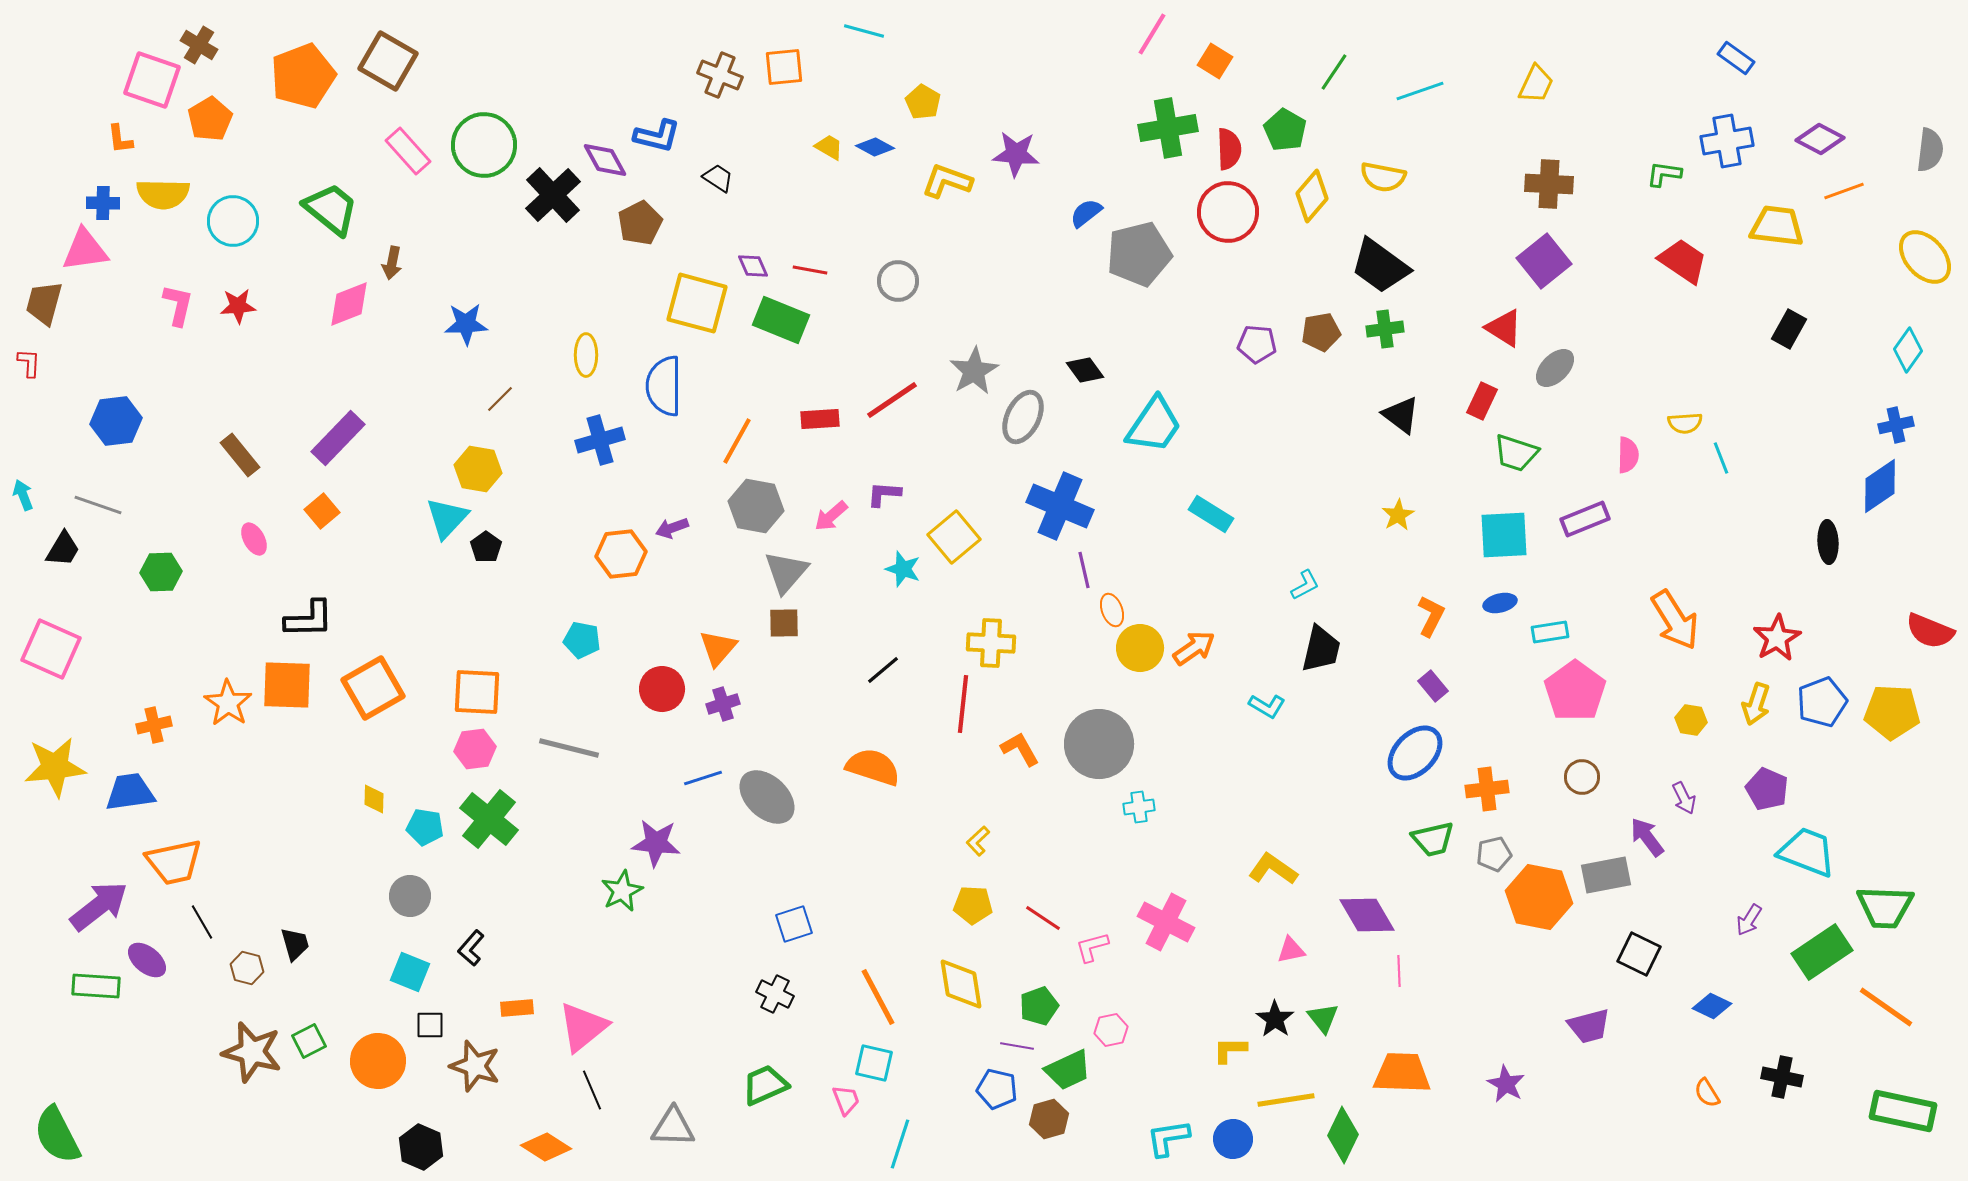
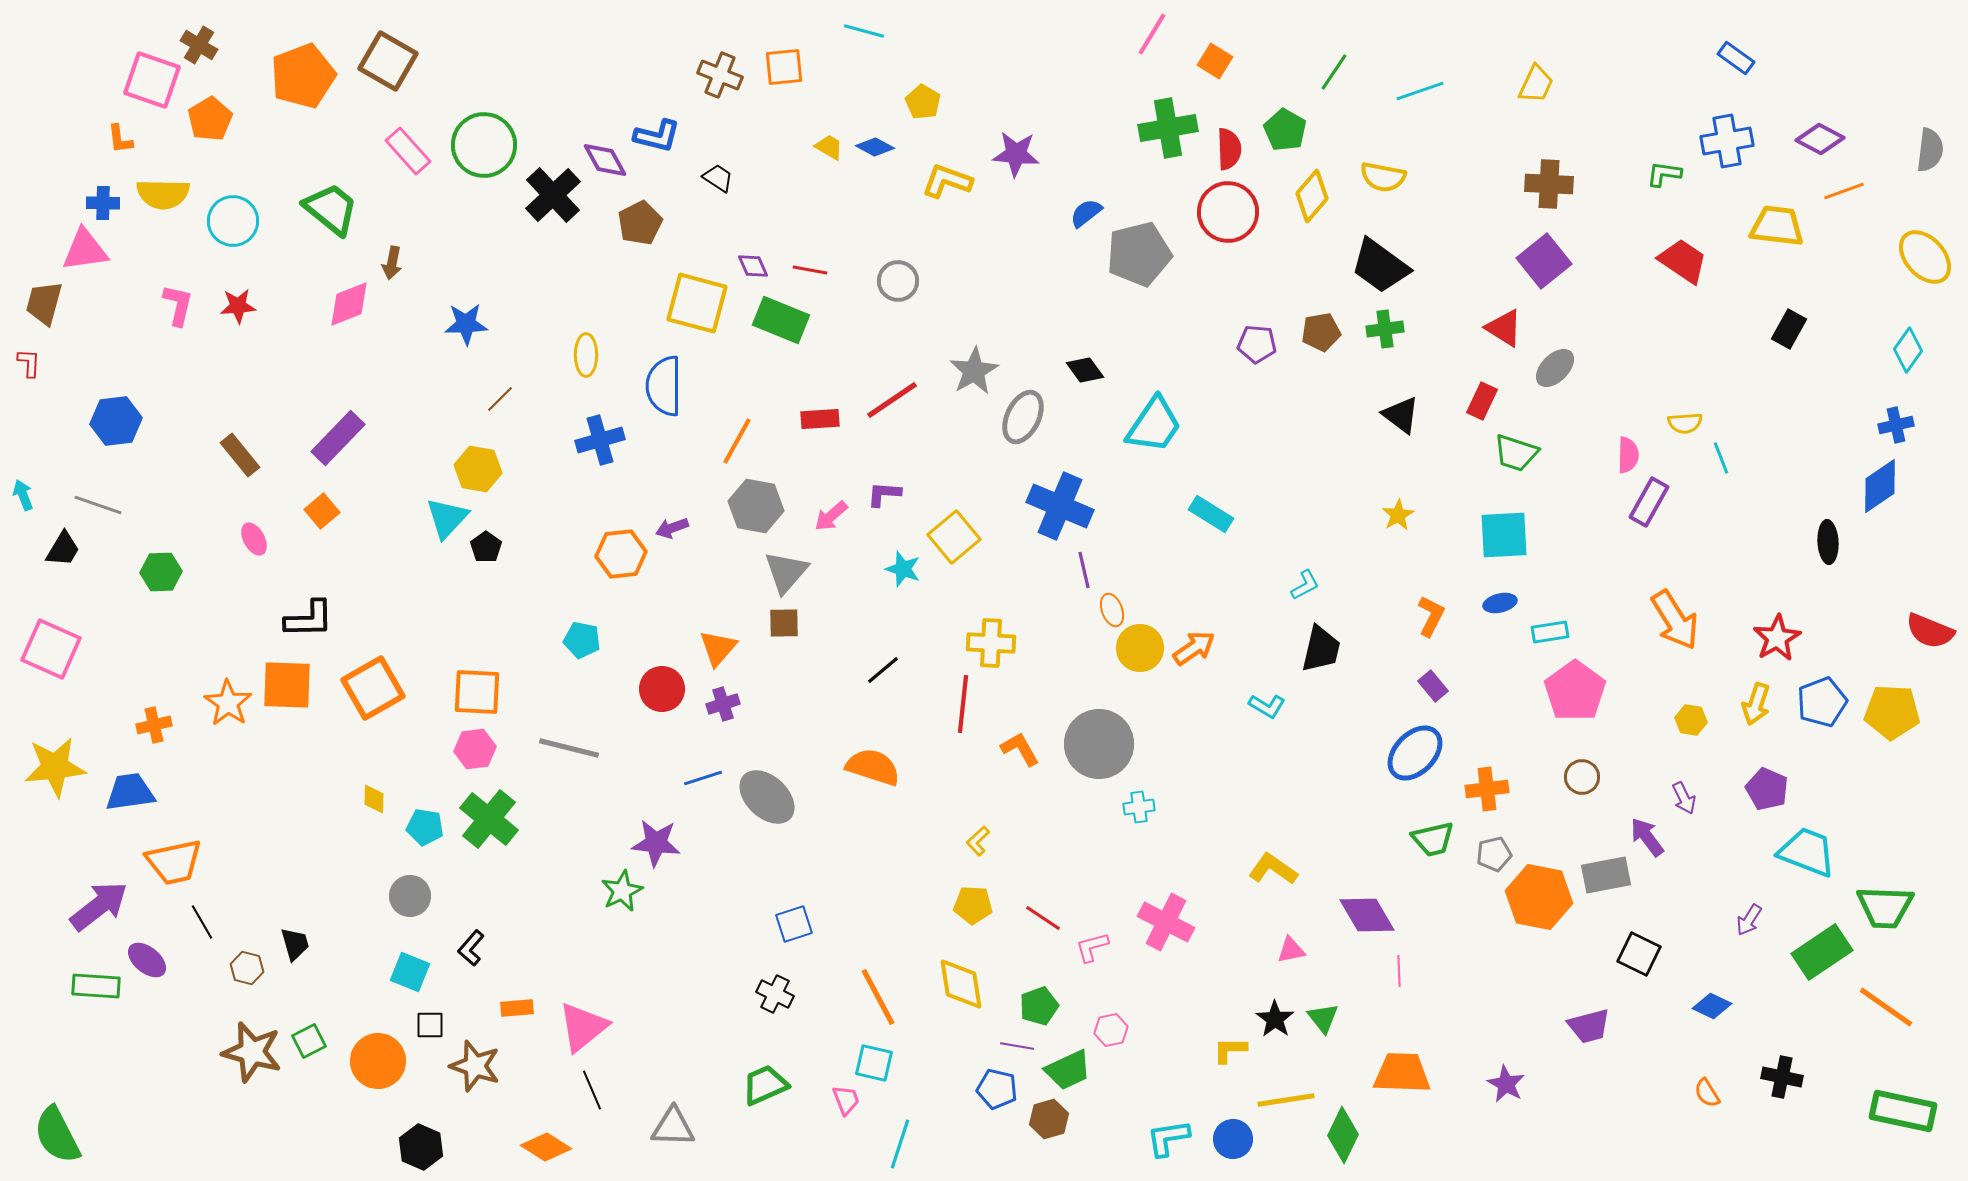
purple rectangle at (1585, 519): moved 64 px right, 17 px up; rotated 39 degrees counterclockwise
